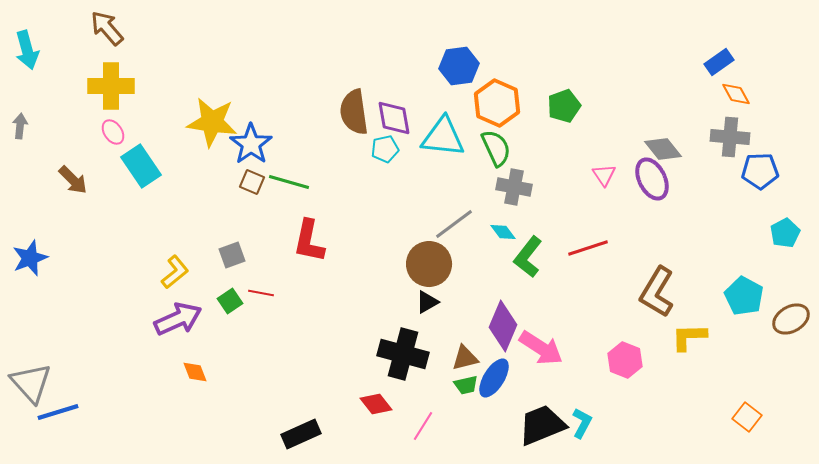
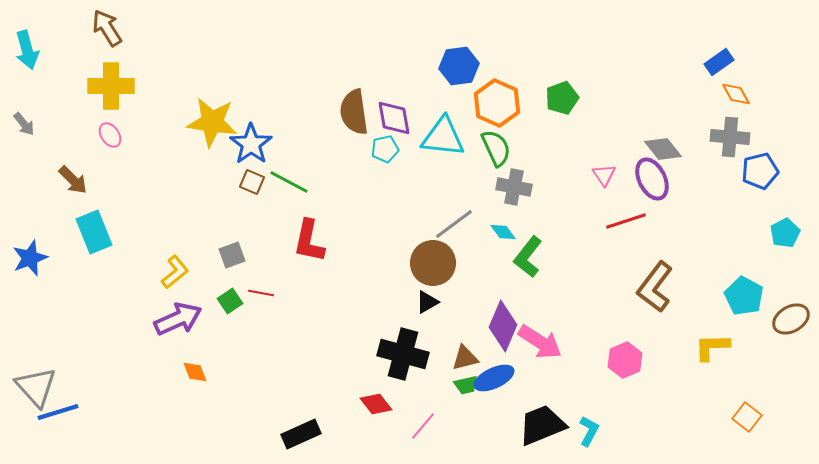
brown arrow at (107, 28): rotated 9 degrees clockwise
green pentagon at (564, 106): moved 2 px left, 8 px up
gray arrow at (20, 126): moved 4 px right, 2 px up; rotated 135 degrees clockwise
pink ellipse at (113, 132): moved 3 px left, 3 px down
cyan rectangle at (141, 166): moved 47 px left, 66 px down; rotated 12 degrees clockwise
blue pentagon at (760, 171): rotated 12 degrees counterclockwise
green line at (289, 182): rotated 12 degrees clockwise
red line at (588, 248): moved 38 px right, 27 px up
brown circle at (429, 264): moved 4 px right, 1 px up
brown L-shape at (657, 292): moved 2 px left, 5 px up; rotated 6 degrees clockwise
yellow L-shape at (689, 337): moved 23 px right, 10 px down
pink arrow at (541, 348): moved 1 px left, 6 px up
pink hexagon at (625, 360): rotated 16 degrees clockwise
blue ellipse at (494, 378): rotated 33 degrees clockwise
gray triangle at (31, 383): moved 5 px right, 4 px down
cyan L-shape at (582, 423): moved 7 px right, 8 px down
pink line at (423, 426): rotated 8 degrees clockwise
